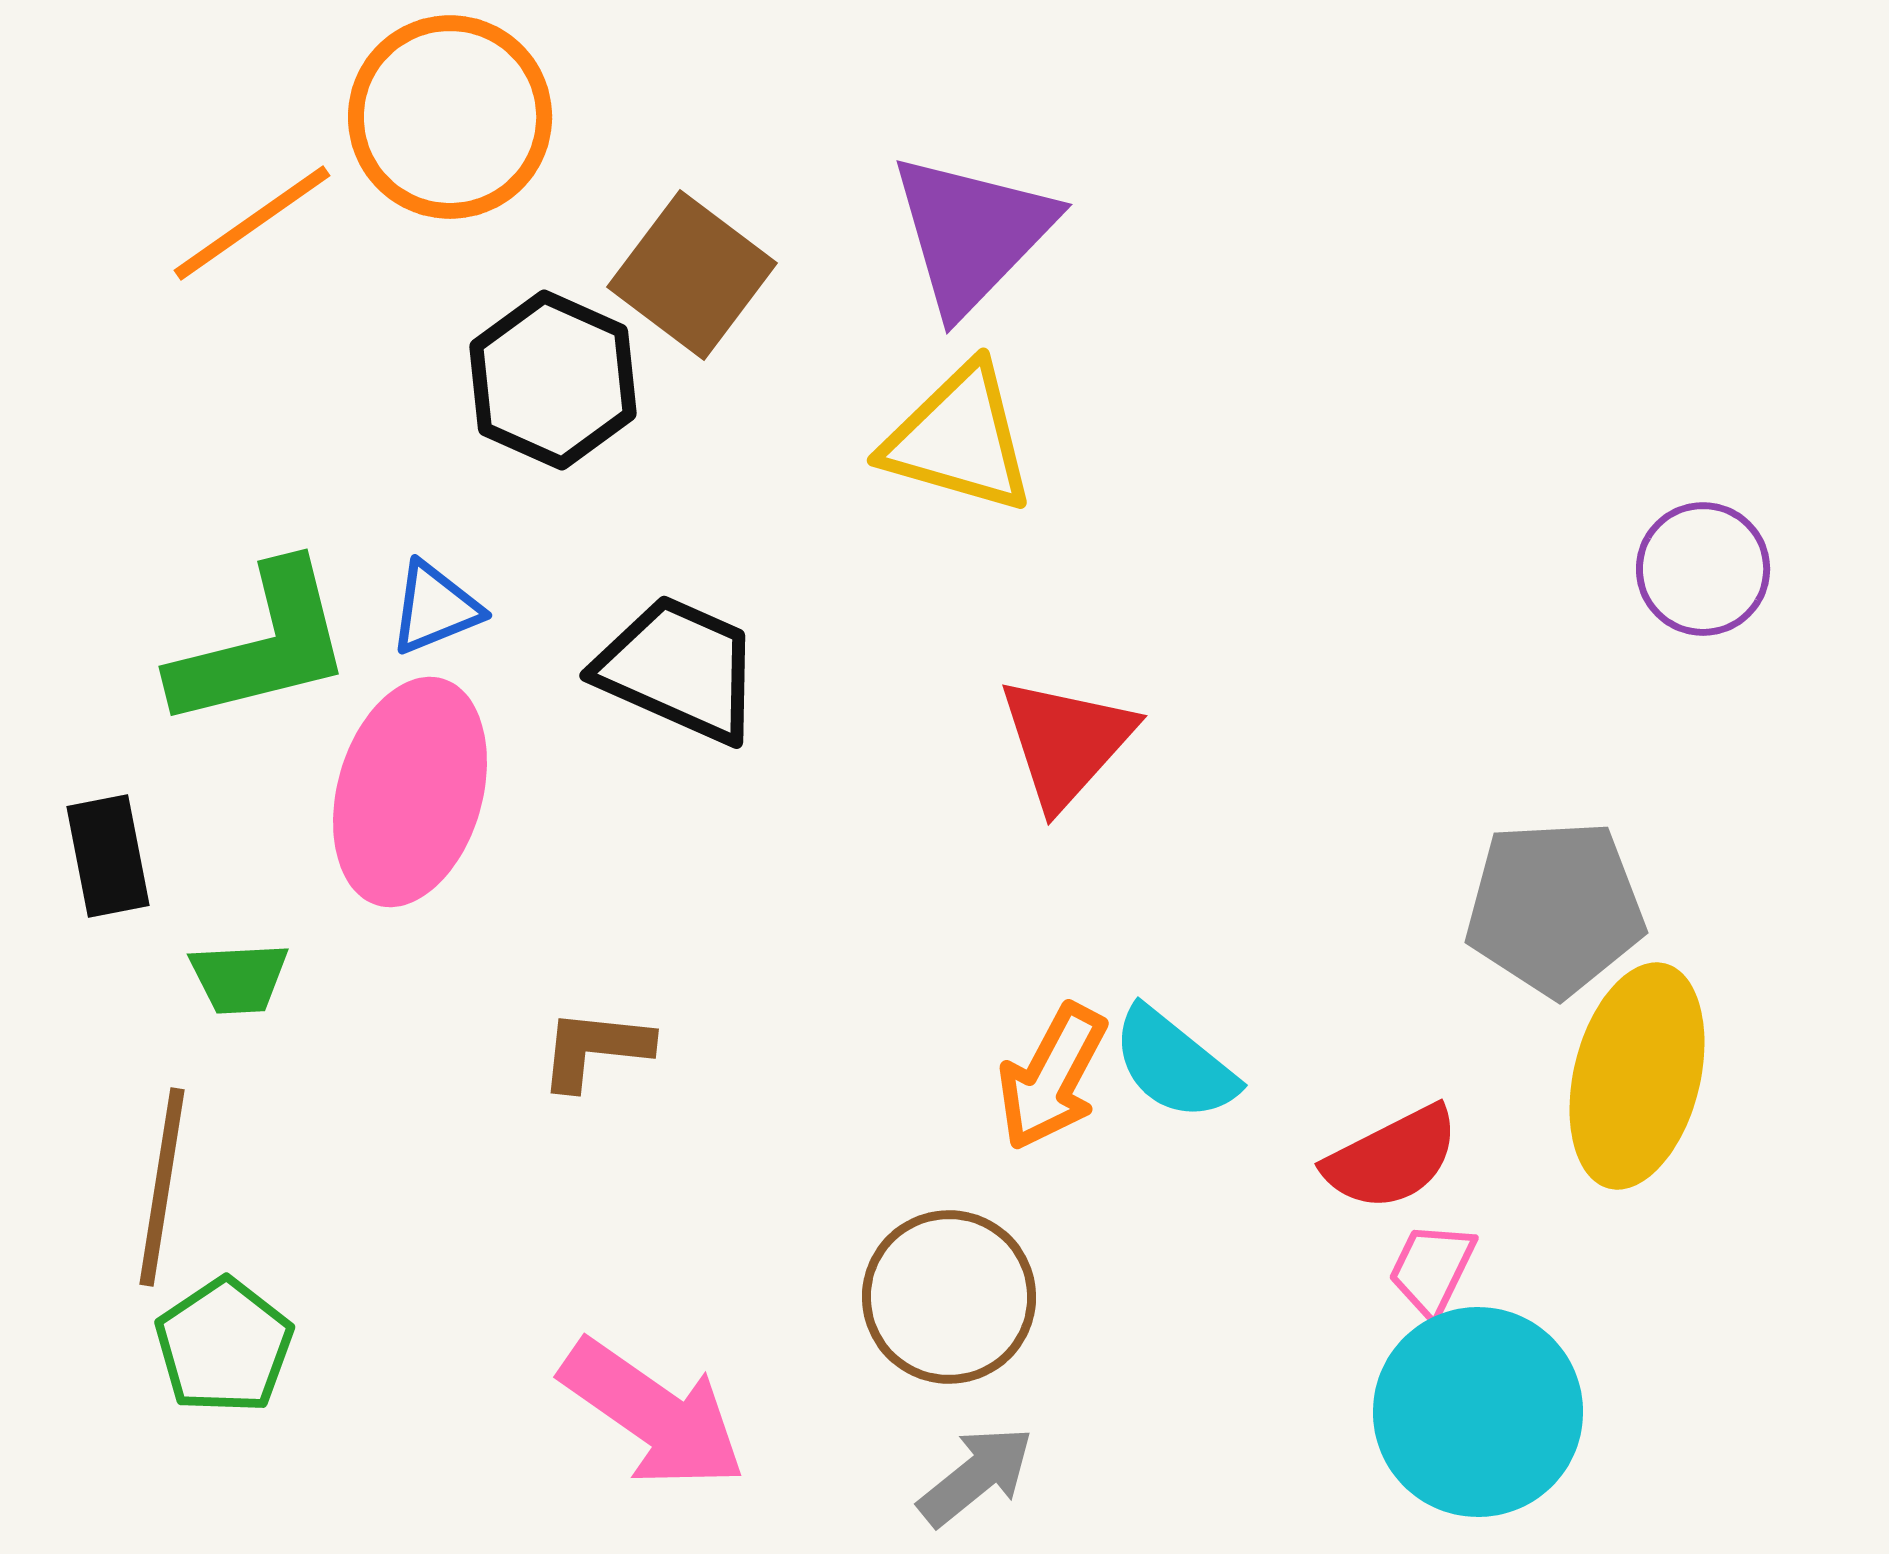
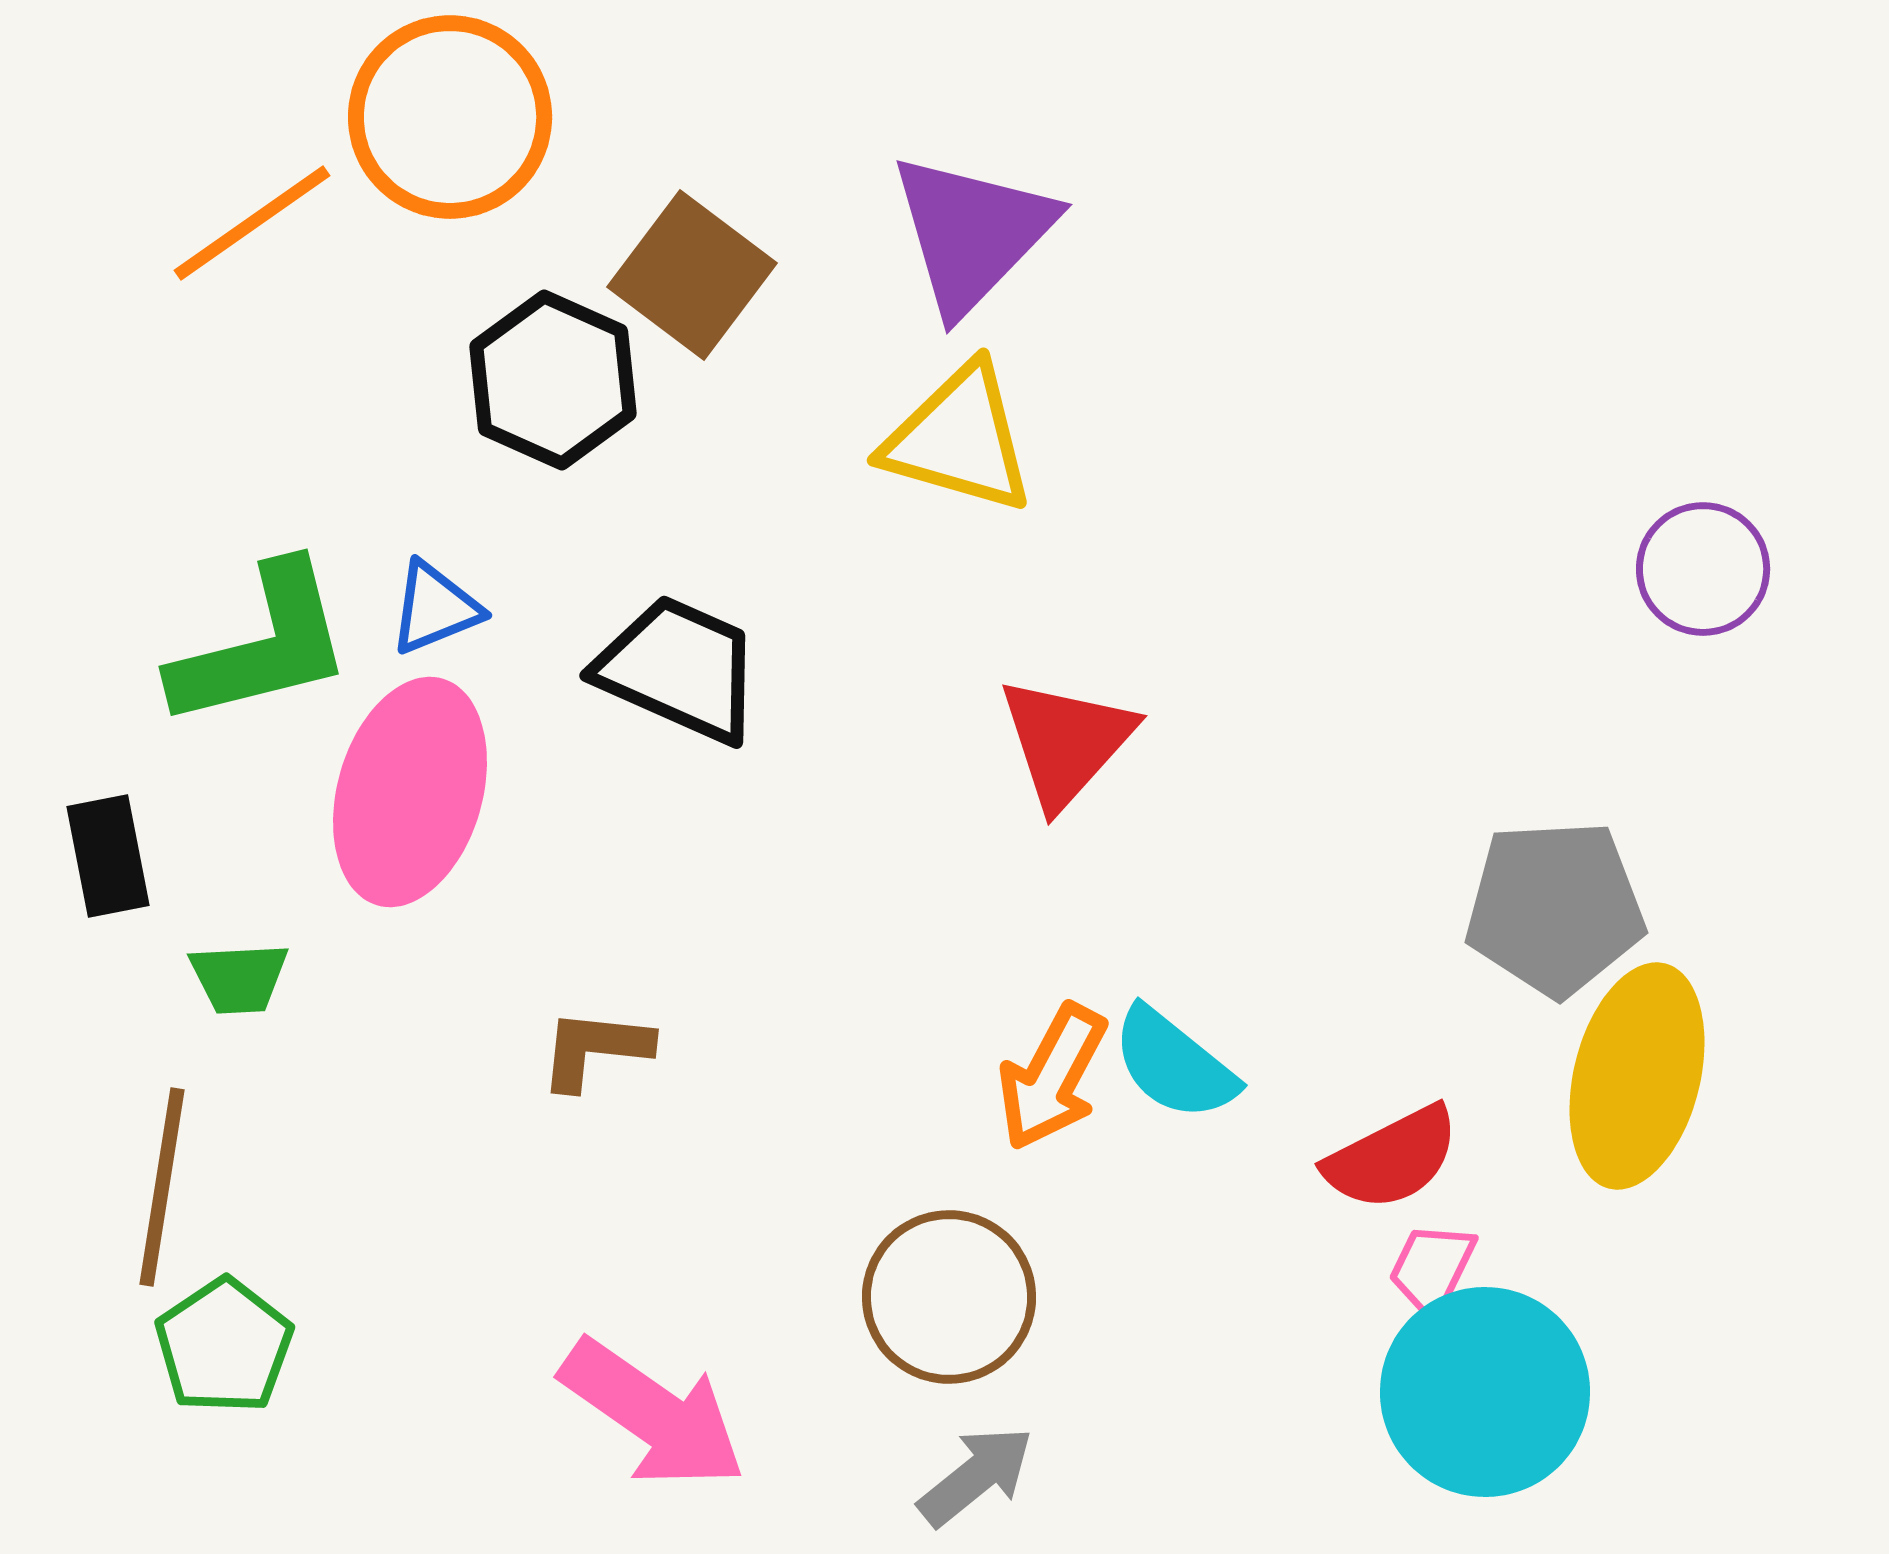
cyan circle: moved 7 px right, 20 px up
